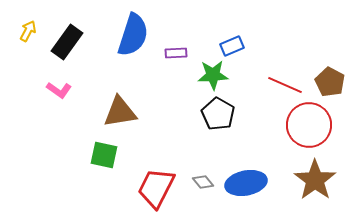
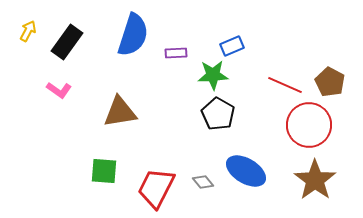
green square: moved 16 px down; rotated 8 degrees counterclockwise
blue ellipse: moved 12 px up; rotated 42 degrees clockwise
